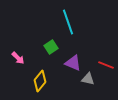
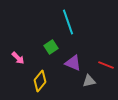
gray triangle: moved 1 px right, 2 px down; rotated 24 degrees counterclockwise
